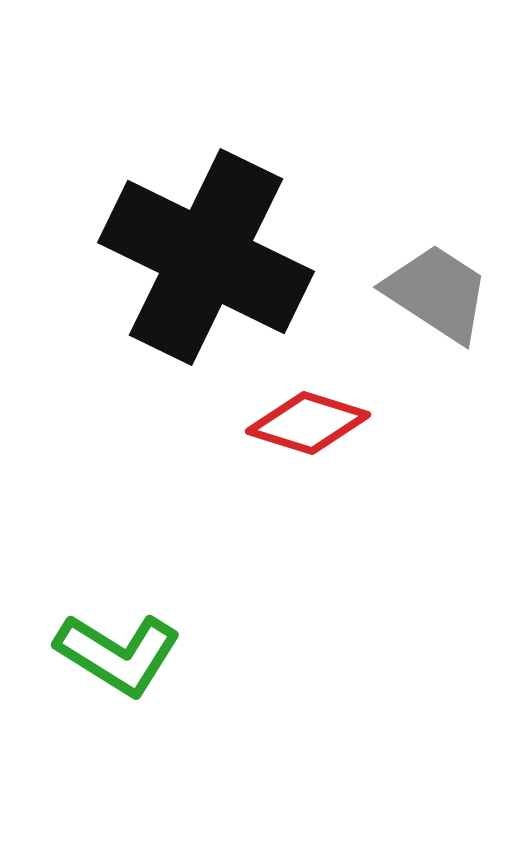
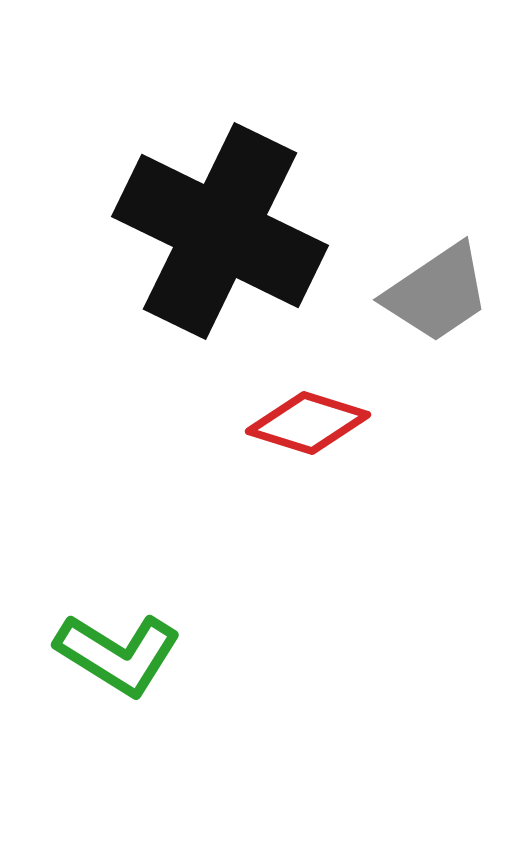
black cross: moved 14 px right, 26 px up
gray trapezoid: rotated 113 degrees clockwise
